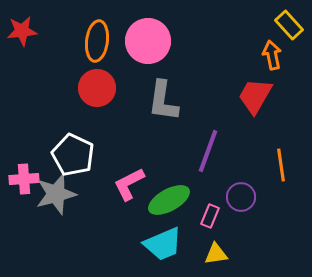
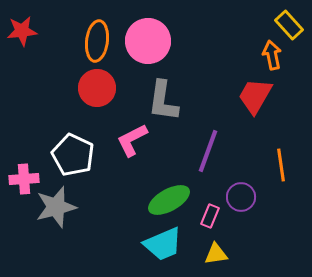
pink L-shape: moved 3 px right, 44 px up
gray star: moved 13 px down
